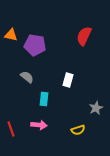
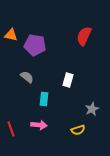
gray star: moved 4 px left, 1 px down
